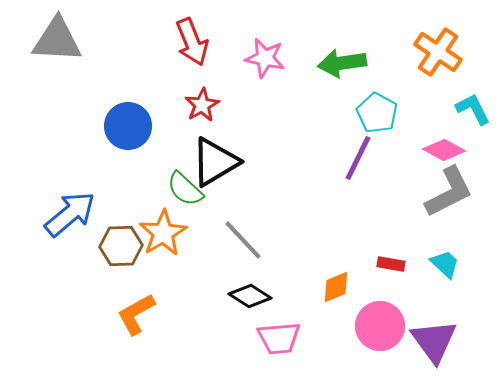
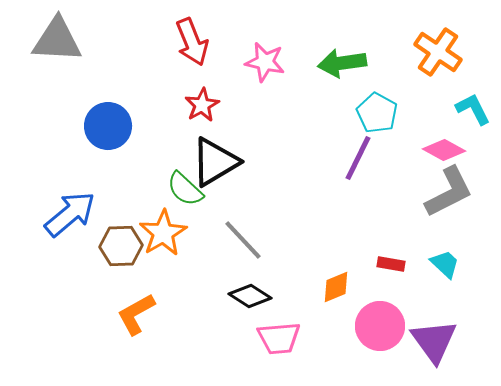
pink star: moved 4 px down
blue circle: moved 20 px left
